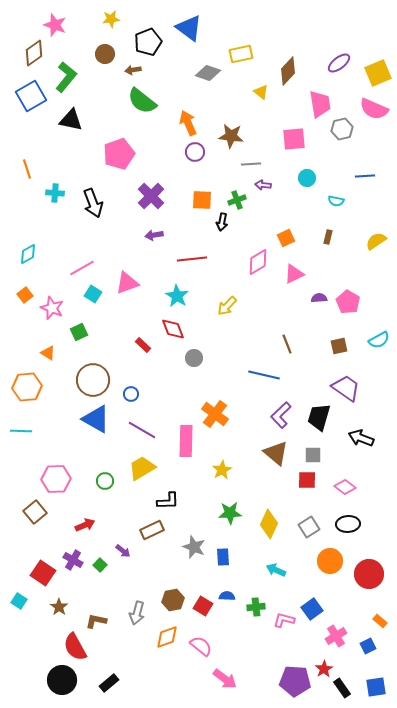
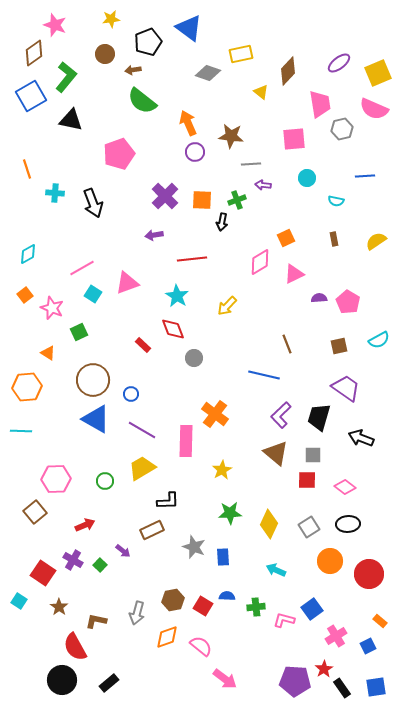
purple cross at (151, 196): moved 14 px right
brown rectangle at (328, 237): moved 6 px right, 2 px down; rotated 24 degrees counterclockwise
pink diamond at (258, 262): moved 2 px right
